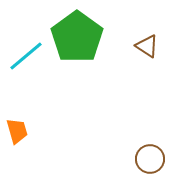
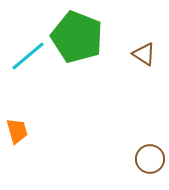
green pentagon: rotated 15 degrees counterclockwise
brown triangle: moved 3 px left, 8 px down
cyan line: moved 2 px right
